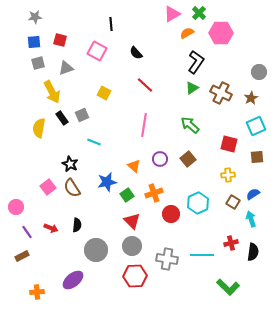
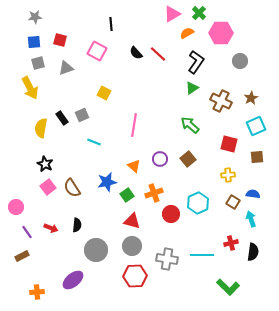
gray circle at (259, 72): moved 19 px left, 11 px up
red line at (145, 85): moved 13 px right, 31 px up
yellow arrow at (52, 92): moved 22 px left, 4 px up
brown cross at (221, 93): moved 8 px down
pink line at (144, 125): moved 10 px left
yellow semicircle at (39, 128): moved 2 px right
black star at (70, 164): moved 25 px left
blue semicircle at (253, 194): rotated 40 degrees clockwise
red triangle at (132, 221): rotated 30 degrees counterclockwise
